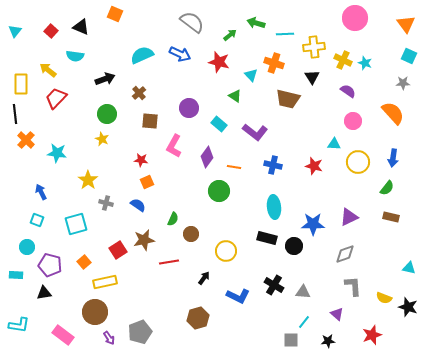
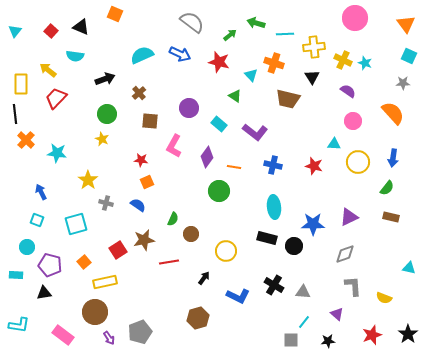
black star at (408, 307): moved 27 px down; rotated 18 degrees clockwise
